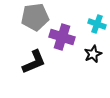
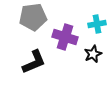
gray pentagon: moved 2 px left
cyan cross: rotated 30 degrees counterclockwise
purple cross: moved 3 px right
